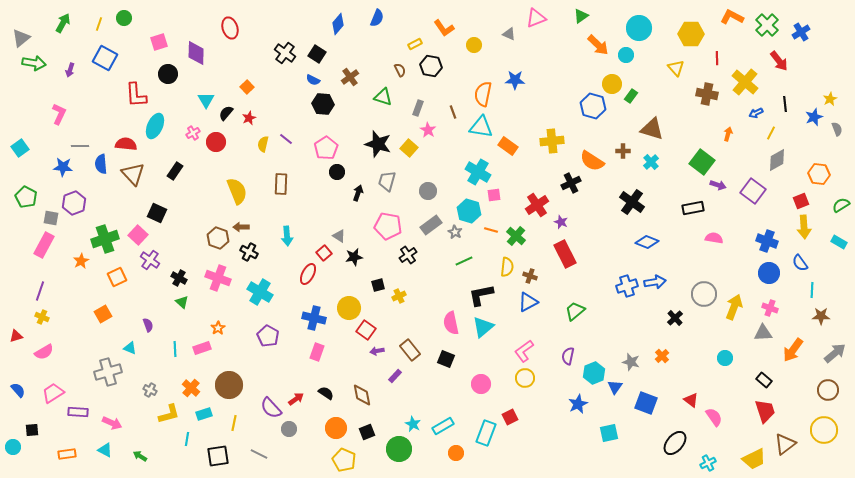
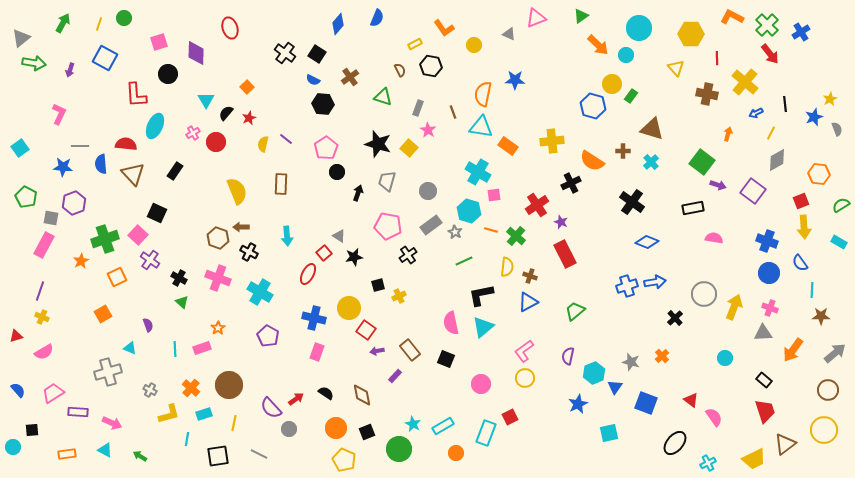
red arrow at (779, 61): moved 9 px left, 7 px up
